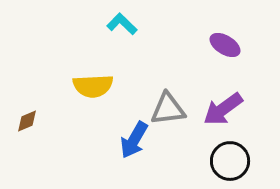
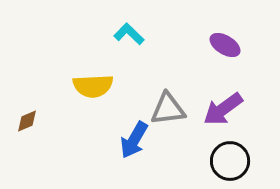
cyan L-shape: moved 7 px right, 10 px down
